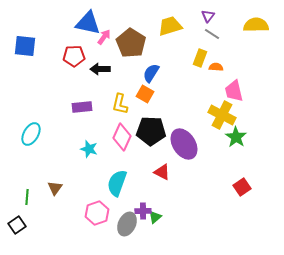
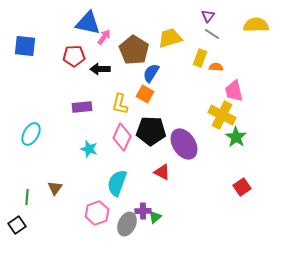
yellow trapezoid: moved 12 px down
brown pentagon: moved 3 px right, 7 px down
